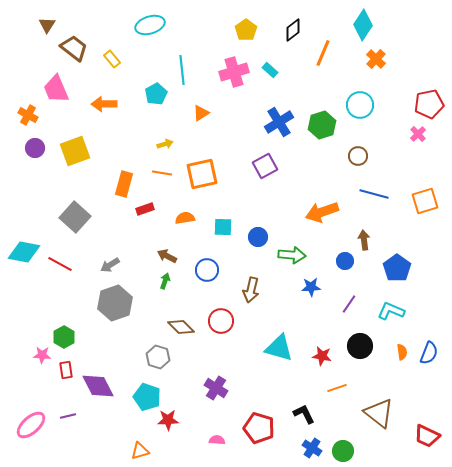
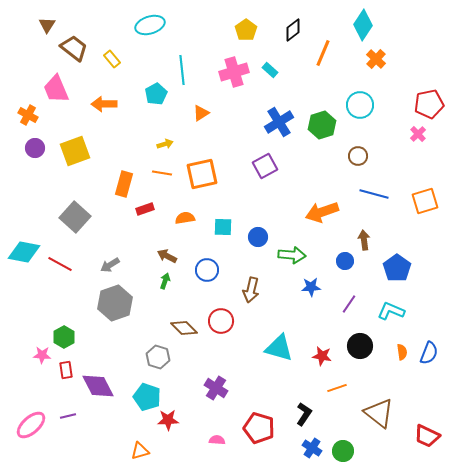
brown diamond at (181, 327): moved 3 px right, 1 px down
black L-shape at (304, 414): rotated 60 degrees clockwise
